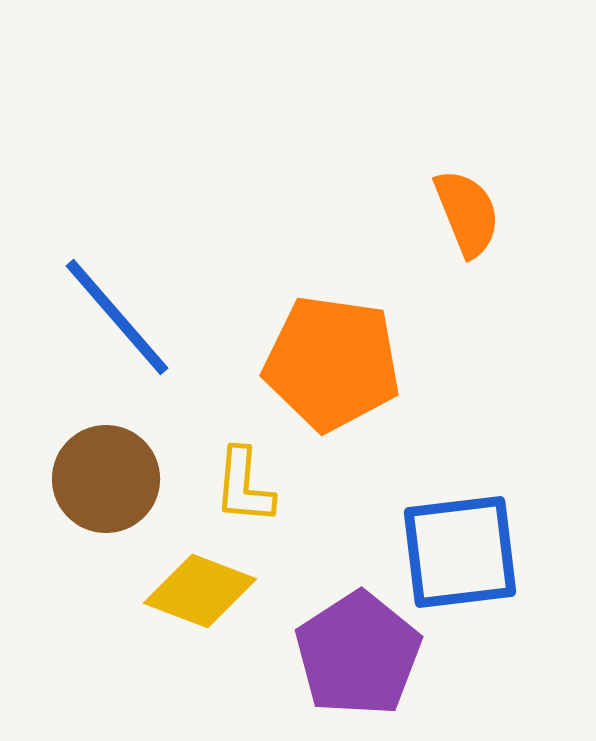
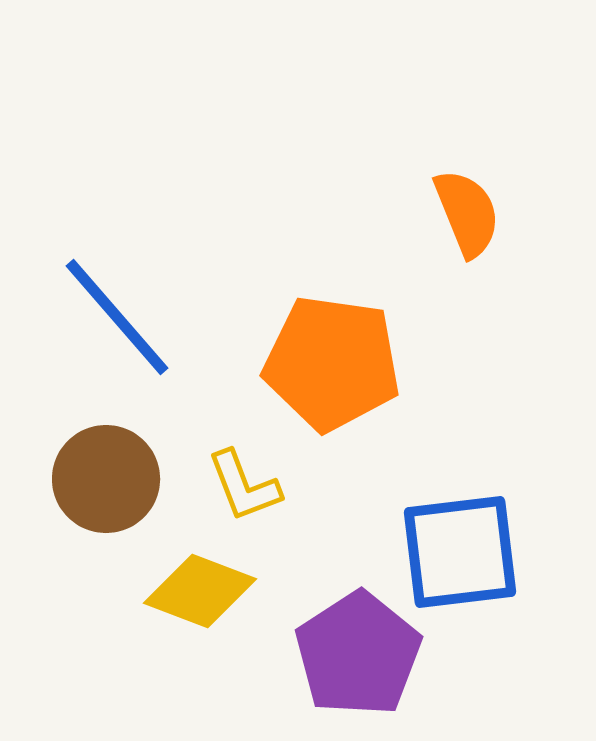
yellow L-shape: rotated 26 degrees counterclockwise
